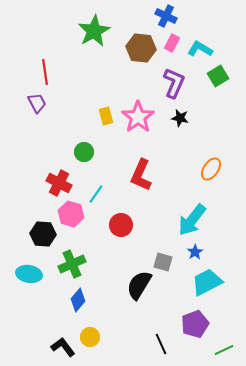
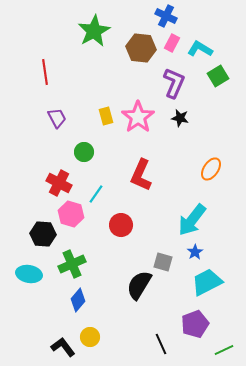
purple trapezoid: moved 20 px right, 15 px down
